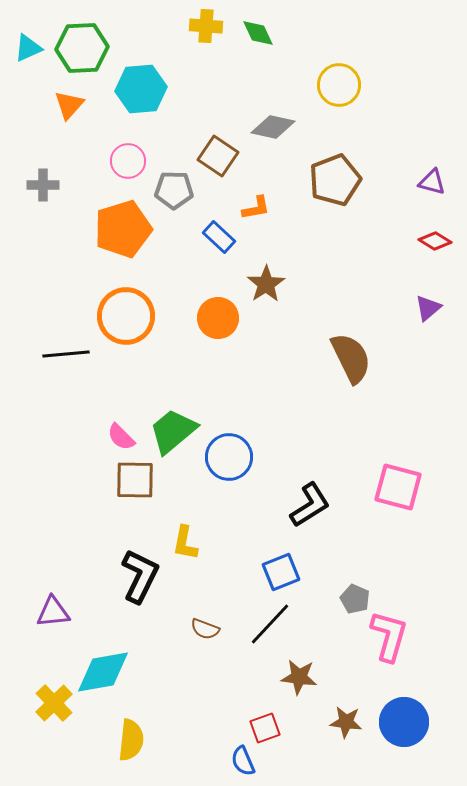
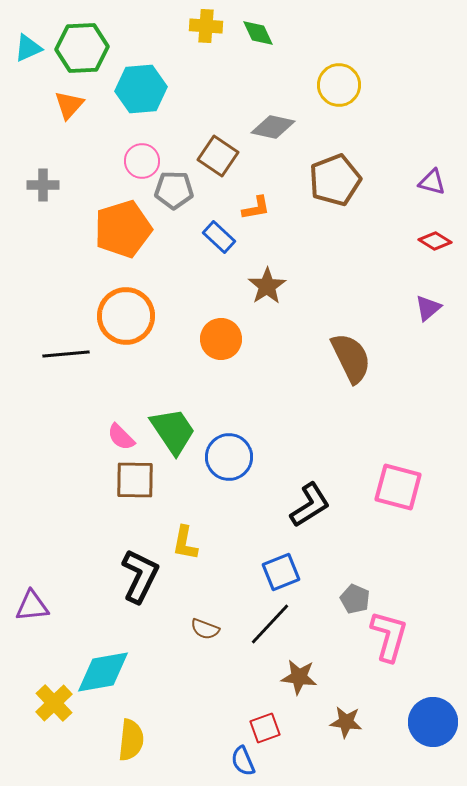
pink circle at (128, 161): moved 14 px right
brown star at (266, 284): moved 1 px right, 2 px down
orange circle at (218, 318): moved 3 px right, 21 px down
green trapezoid at (173, 431): rotated 96 degrees clockwise
purple triangle at (53, 612): moved 21 px left, 6 px up
blue circle at (404, 722): moved 29 px right
